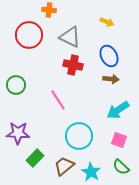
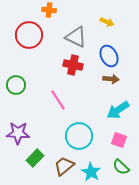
gray triangle: moved 6 px right
